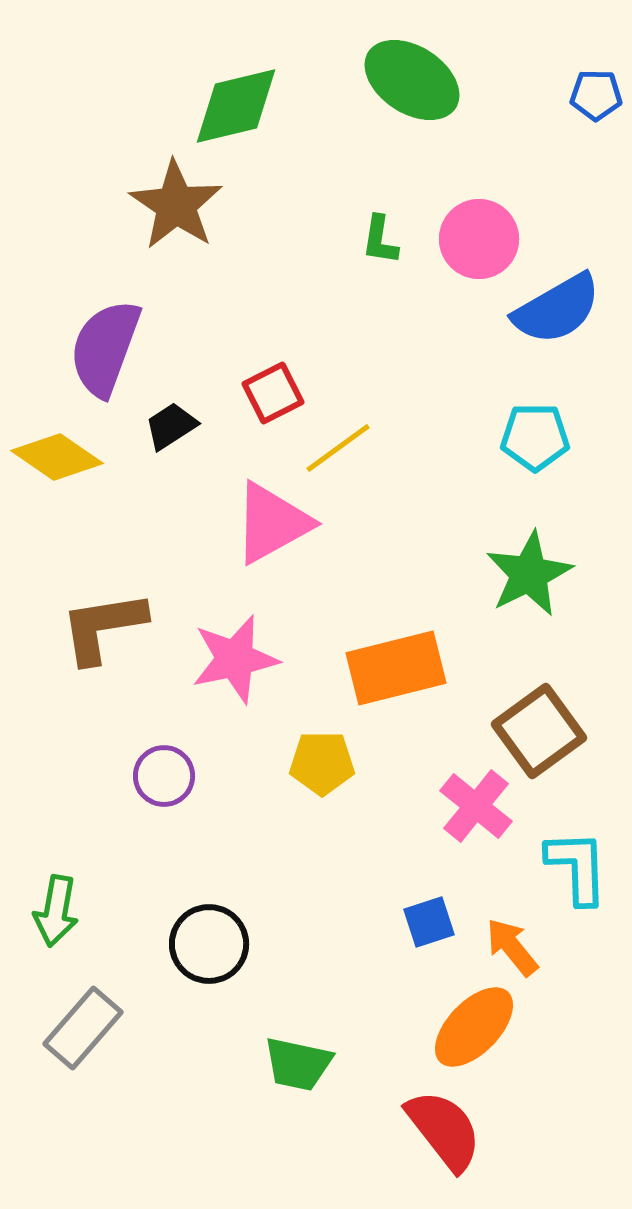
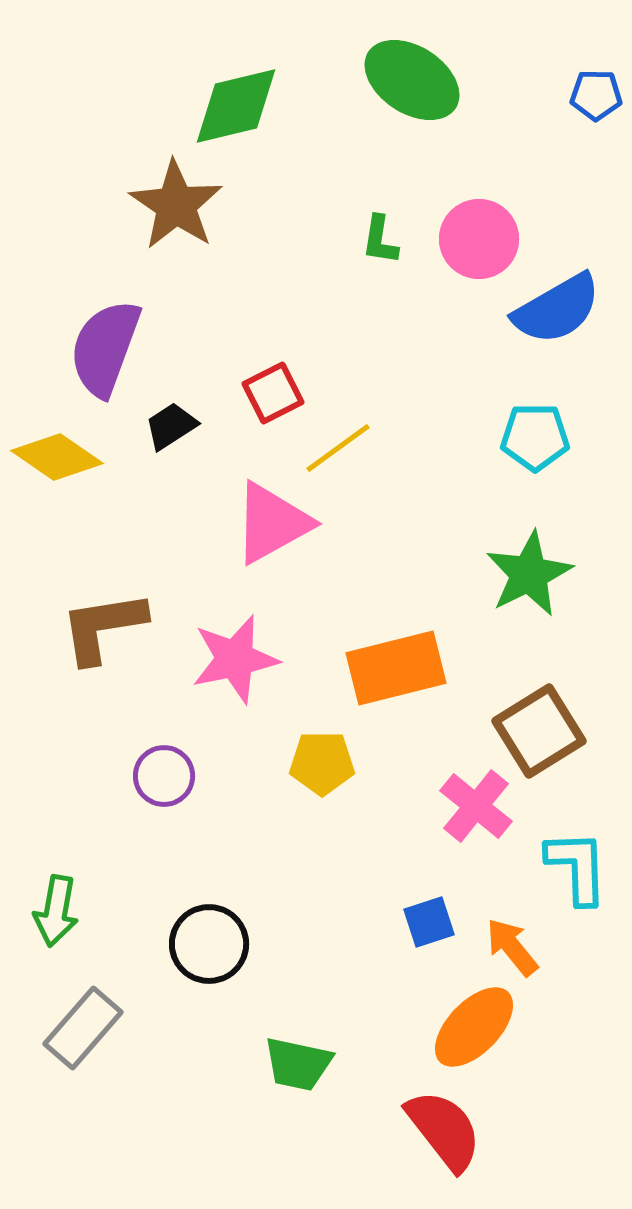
brown square: rotated 4 degrees clockwise
